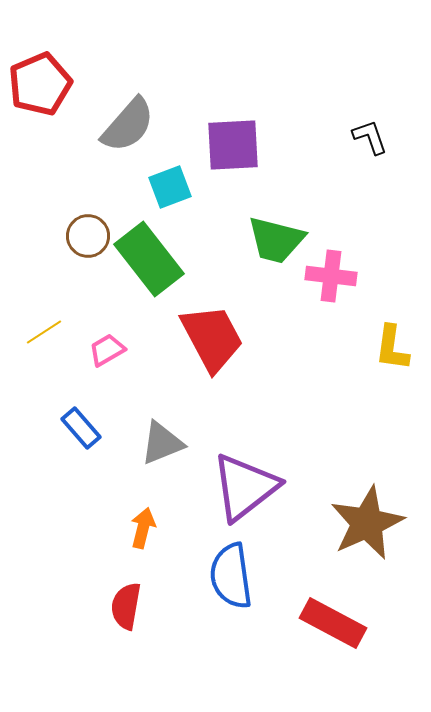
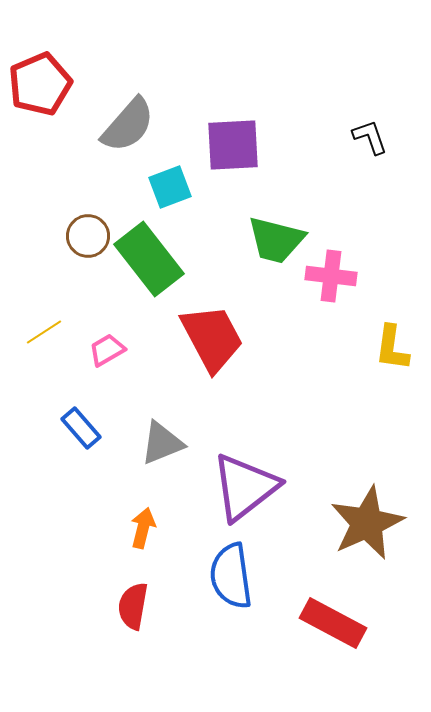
red semicircle: moved 7 px right
